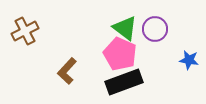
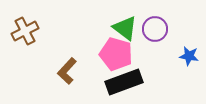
pink pentagon: moved 4 px left; rotated 8 degrees counterclockwise
blue star: moved 4 px up
